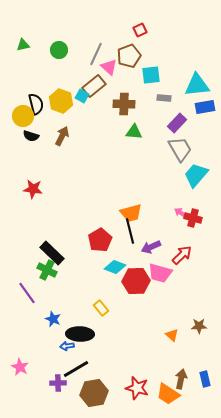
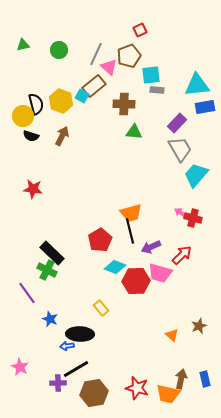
gray rectangle at (164, 98): moved 7 px left, 8 px up
blue star at (53, 319): moved 3 px left
brown star at (199, 326): rotated 21 degrees counterclockwise
orange trapezoid at (168, 394): rotated 20 degrees counterclockwise
